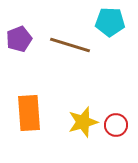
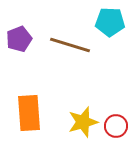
red circle: moved 1 px down
